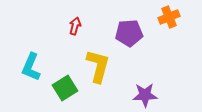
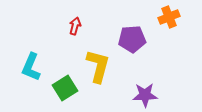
purple pentagon: moved 3 px right, 6 px down
